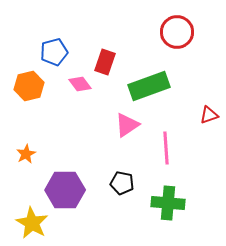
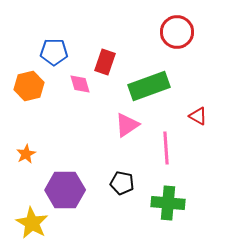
blue pentagon: rotated 16 degrees clockwise
pink diamond: rotated 20 degrees clockwise
red triangle: moved 11 px left, 1 px down; rotated 48 degrees clockwise
